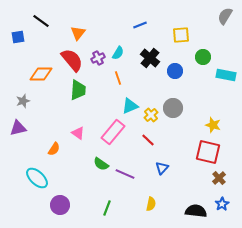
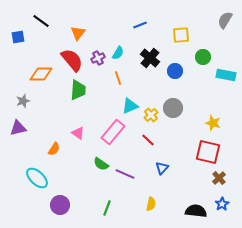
gray semicircle: moved 4 px down
yellow star: moved 2 px up
